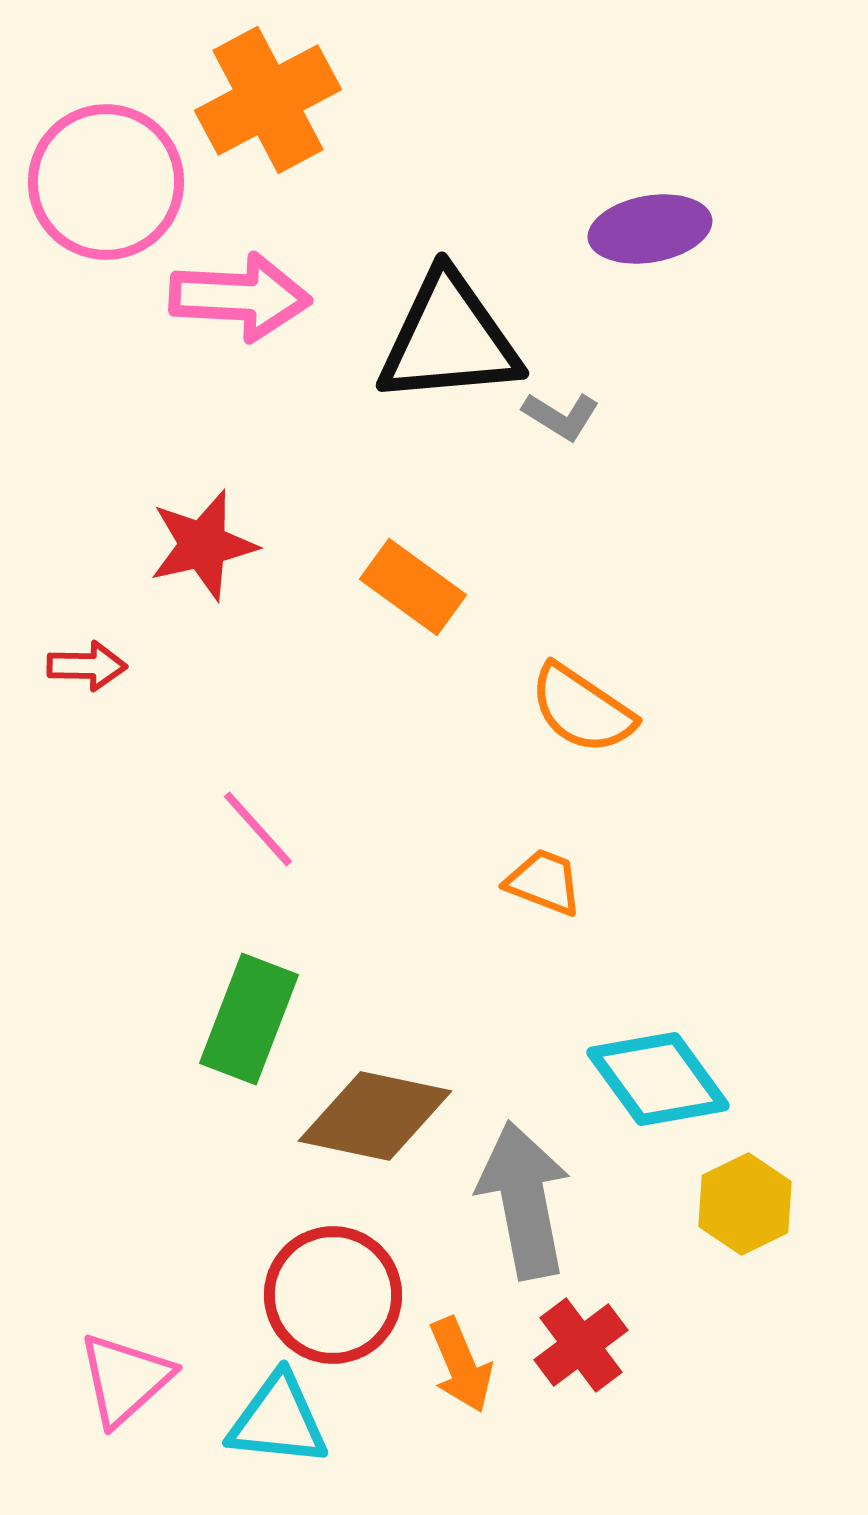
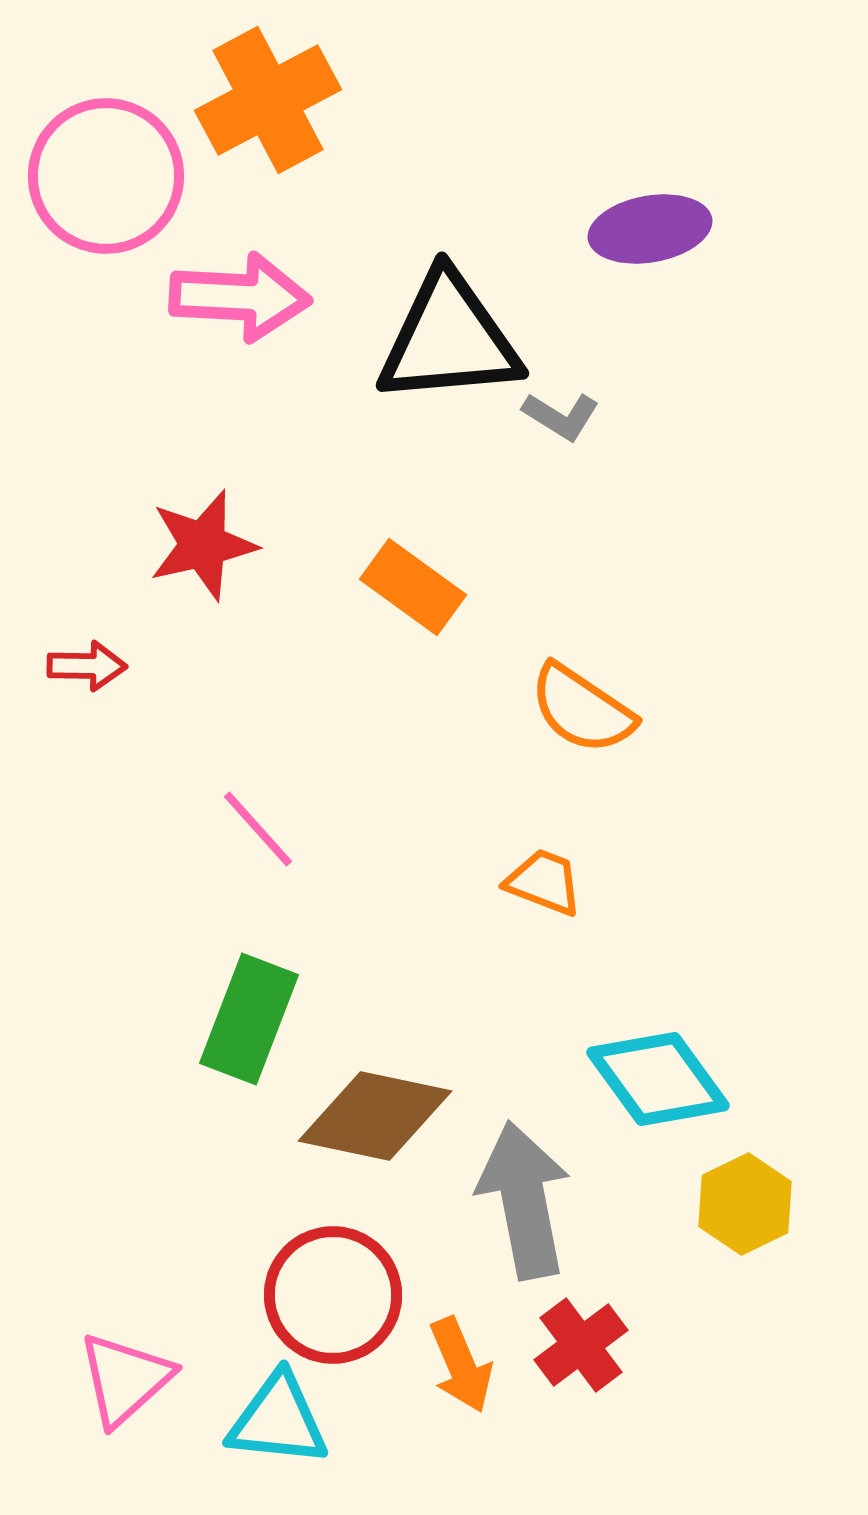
pink circle: moved 6 px up
